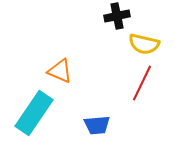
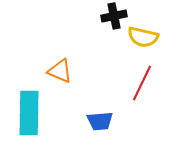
black cross: moved 3 px left
yellow semicircle: moved 1 px left, 7 px up
cyan rectangle: moved 5 px left; rotated 33 degrees counterclockwise
blue trapezoid: moved 3 px right, 4 px up
